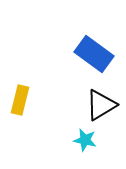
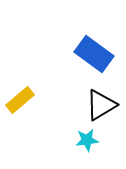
yellow rectangle: rotated 36 degrees clockwise
cyan star: moved 2 px right; rotated 20 degrees counterclockwise
